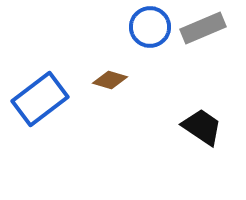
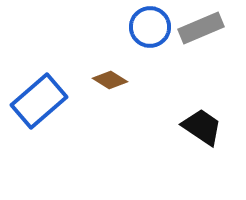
gray rectangle: moved 2 px left
brown diamond: rotated 16 degrees clockwise
blue rectangle: moved 1 px left, 2 px down; rotated 4 degrees counterclockwise
